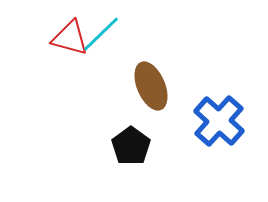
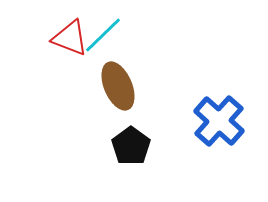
cyan line: moved 2 px right, 1 px down
red triangle: rotated 6 degrees clockwise
brown ellipse: moved 33 px left
